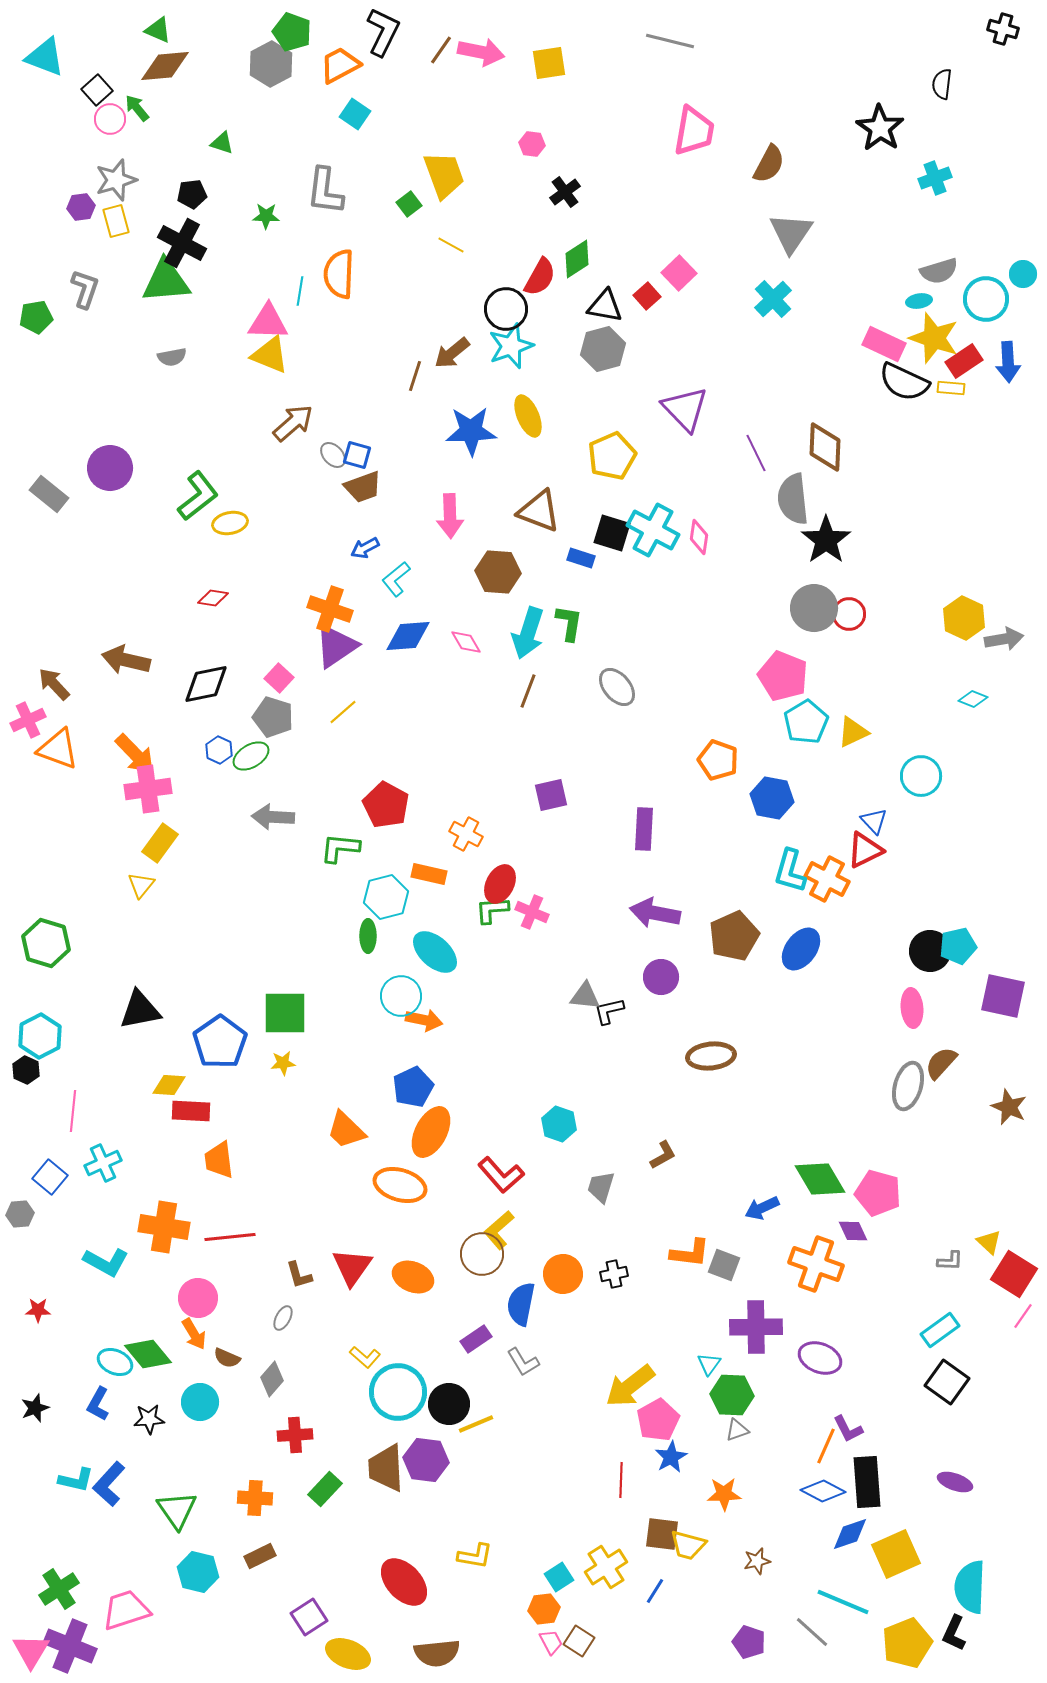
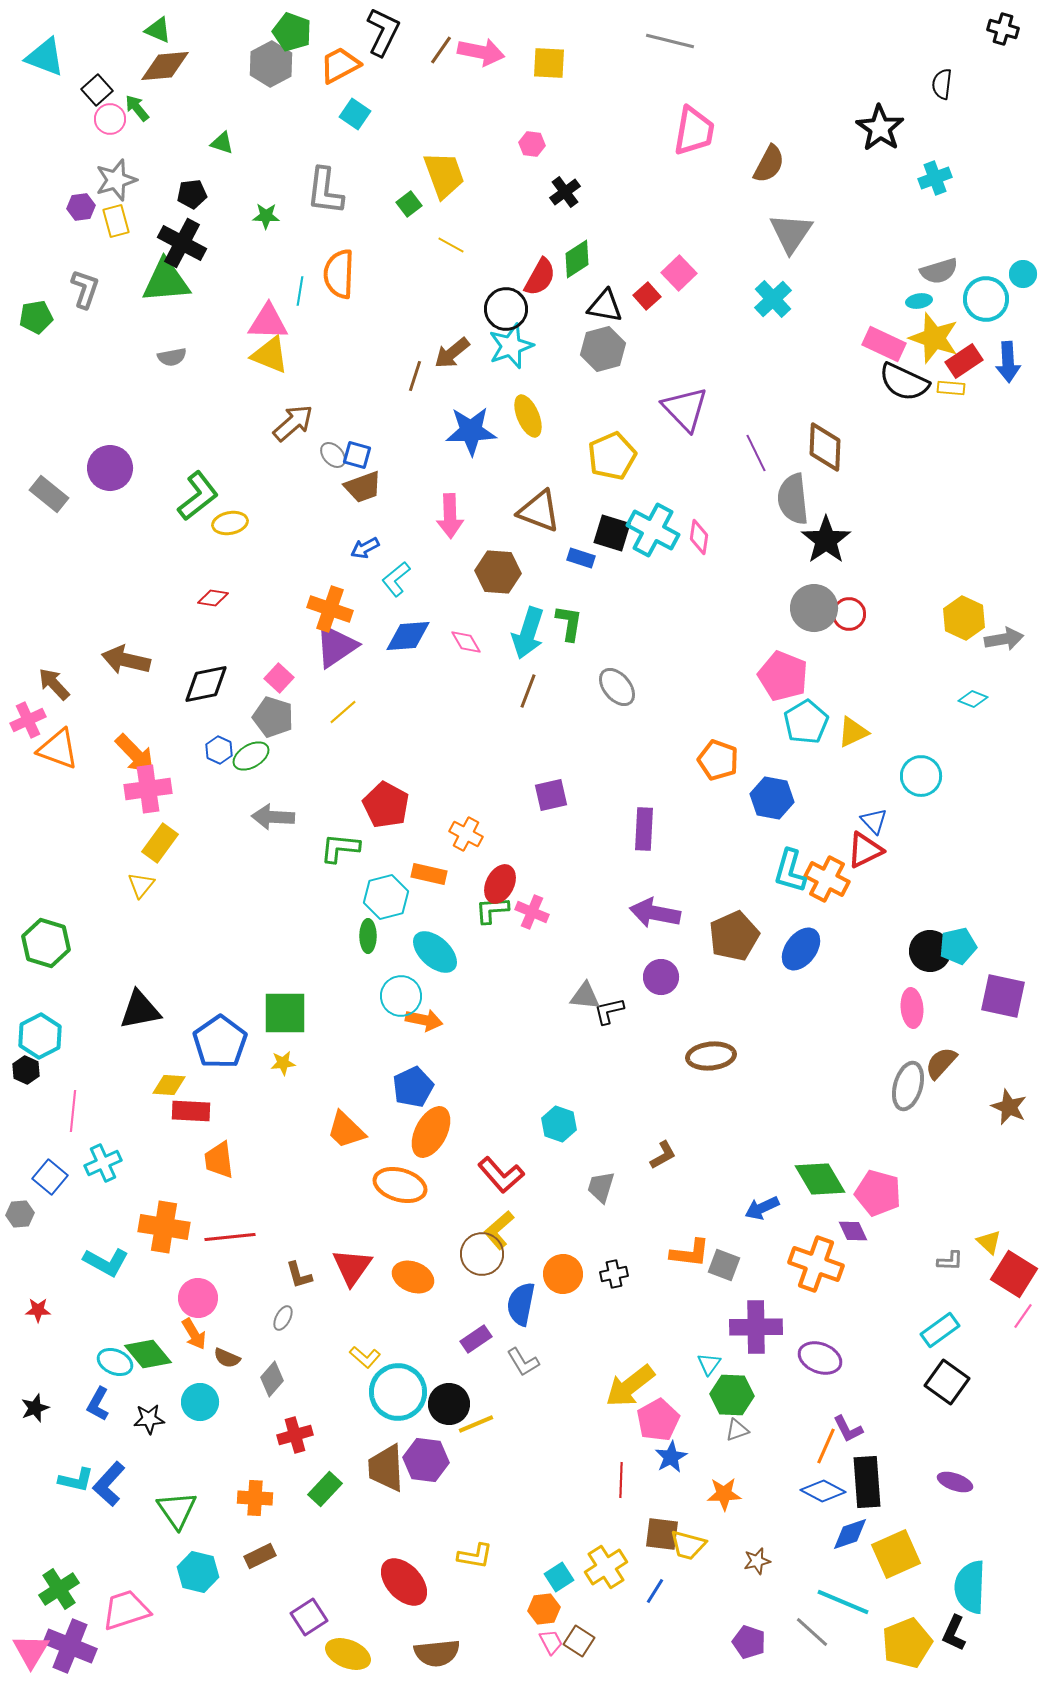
yellow square at (549, 63): rotated 12 degrees clockwise
red cross at (295, 1435): rotated 12 degrees counterclockwise
